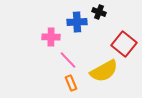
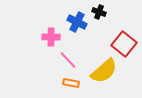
blue cross: rotated 30 degrees clockwise
yellow semicircle: rotated 12 degrees counterclockwise
orange rectangle: rotated 56 degrees counterclockwise
